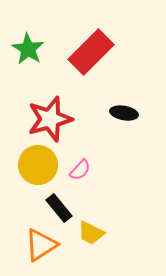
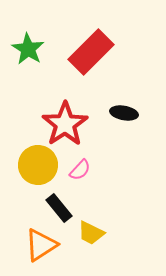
red star: moved 15 px right, 5 px down; rotated 18 degrees counterclockwise
